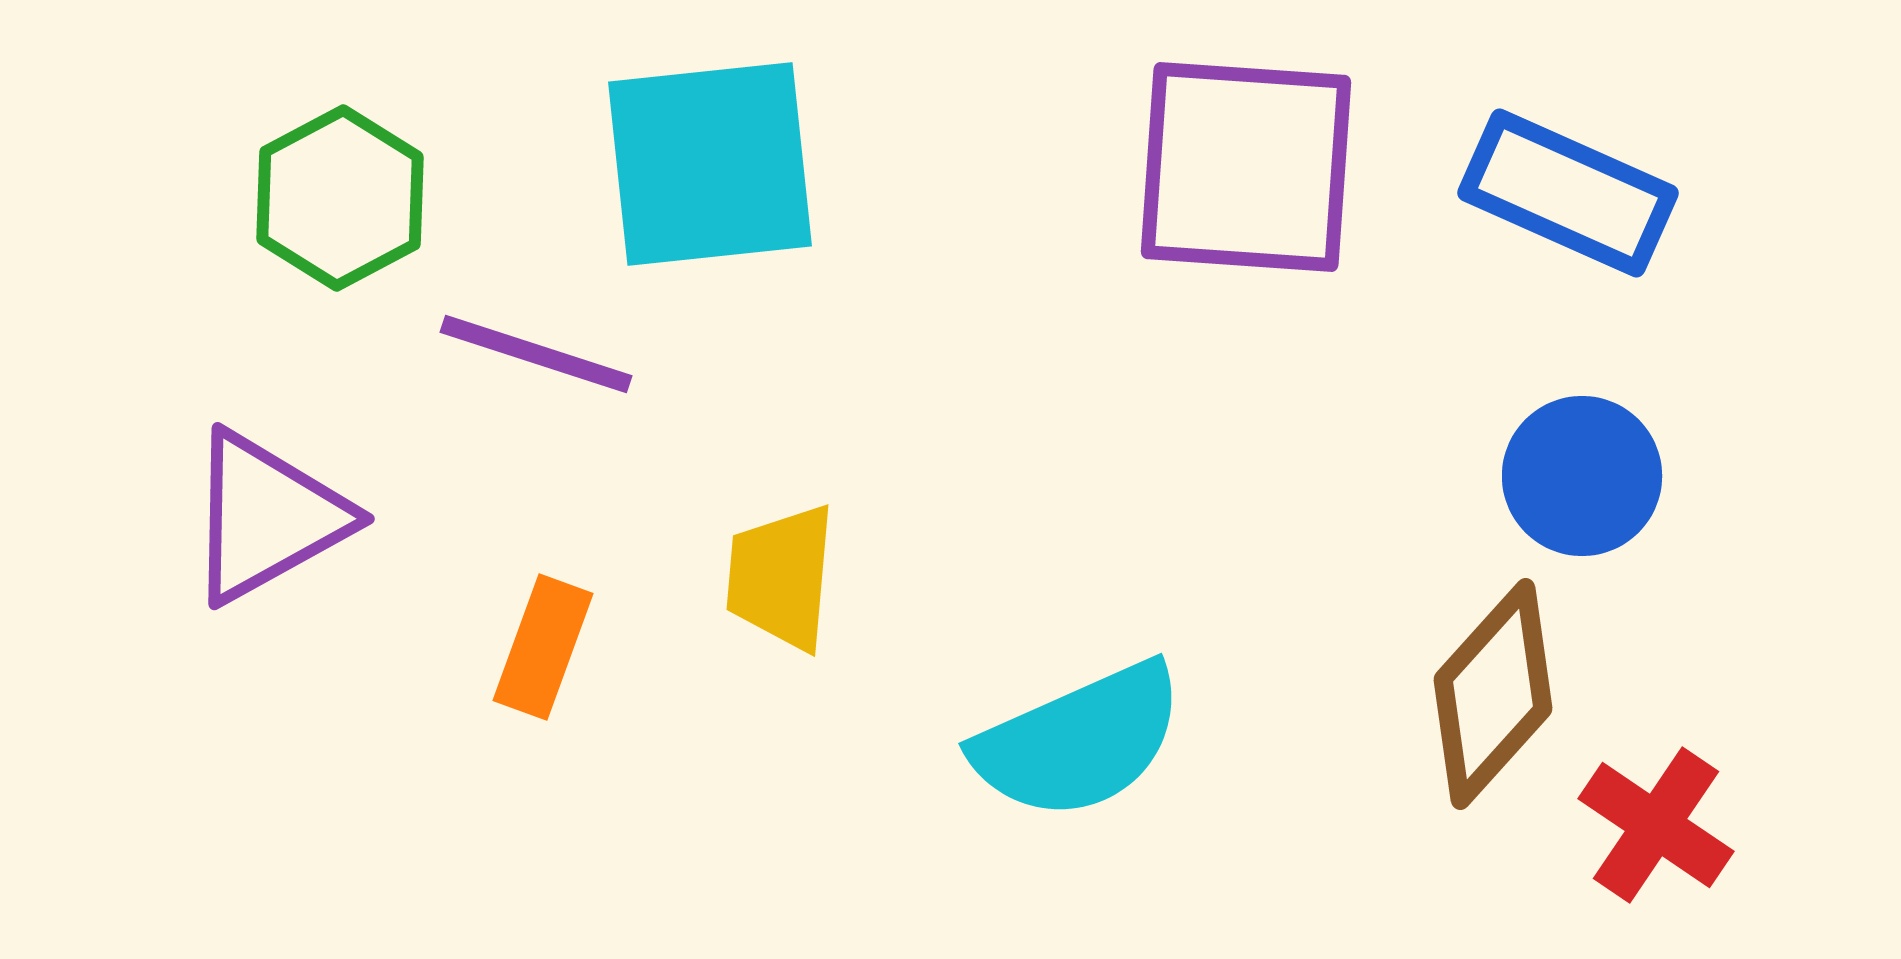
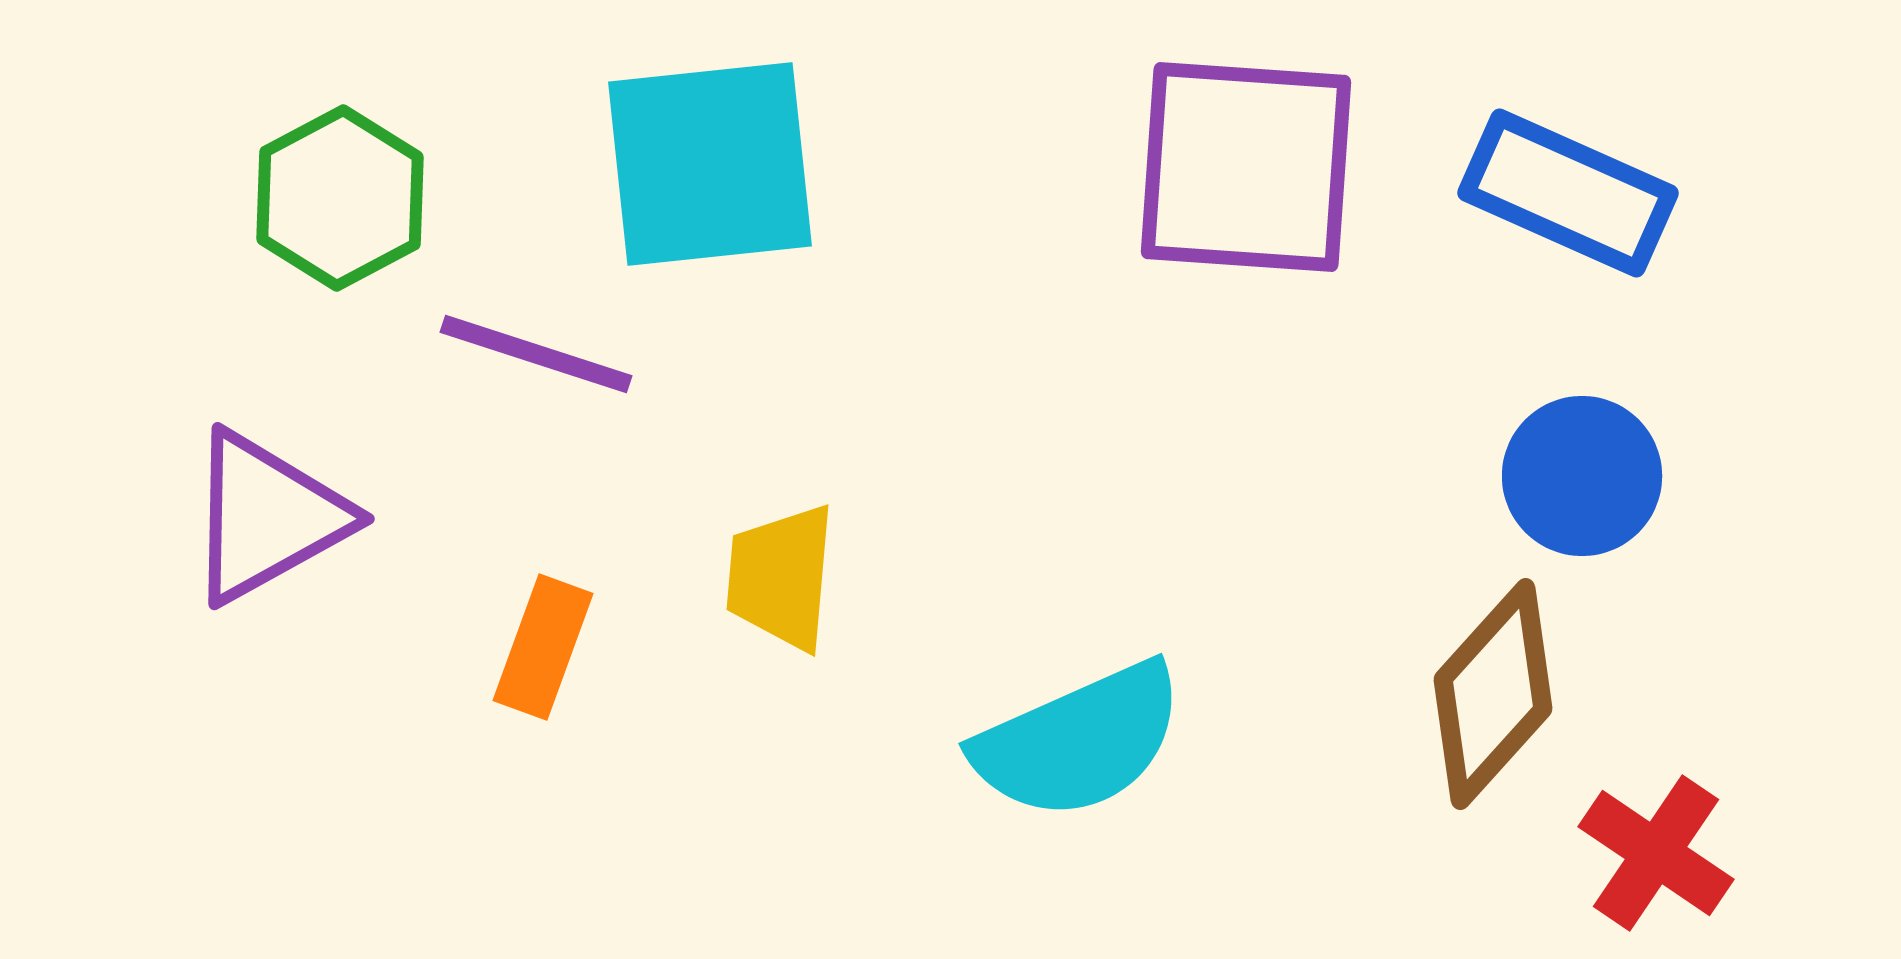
red cross: moved 28 px down
